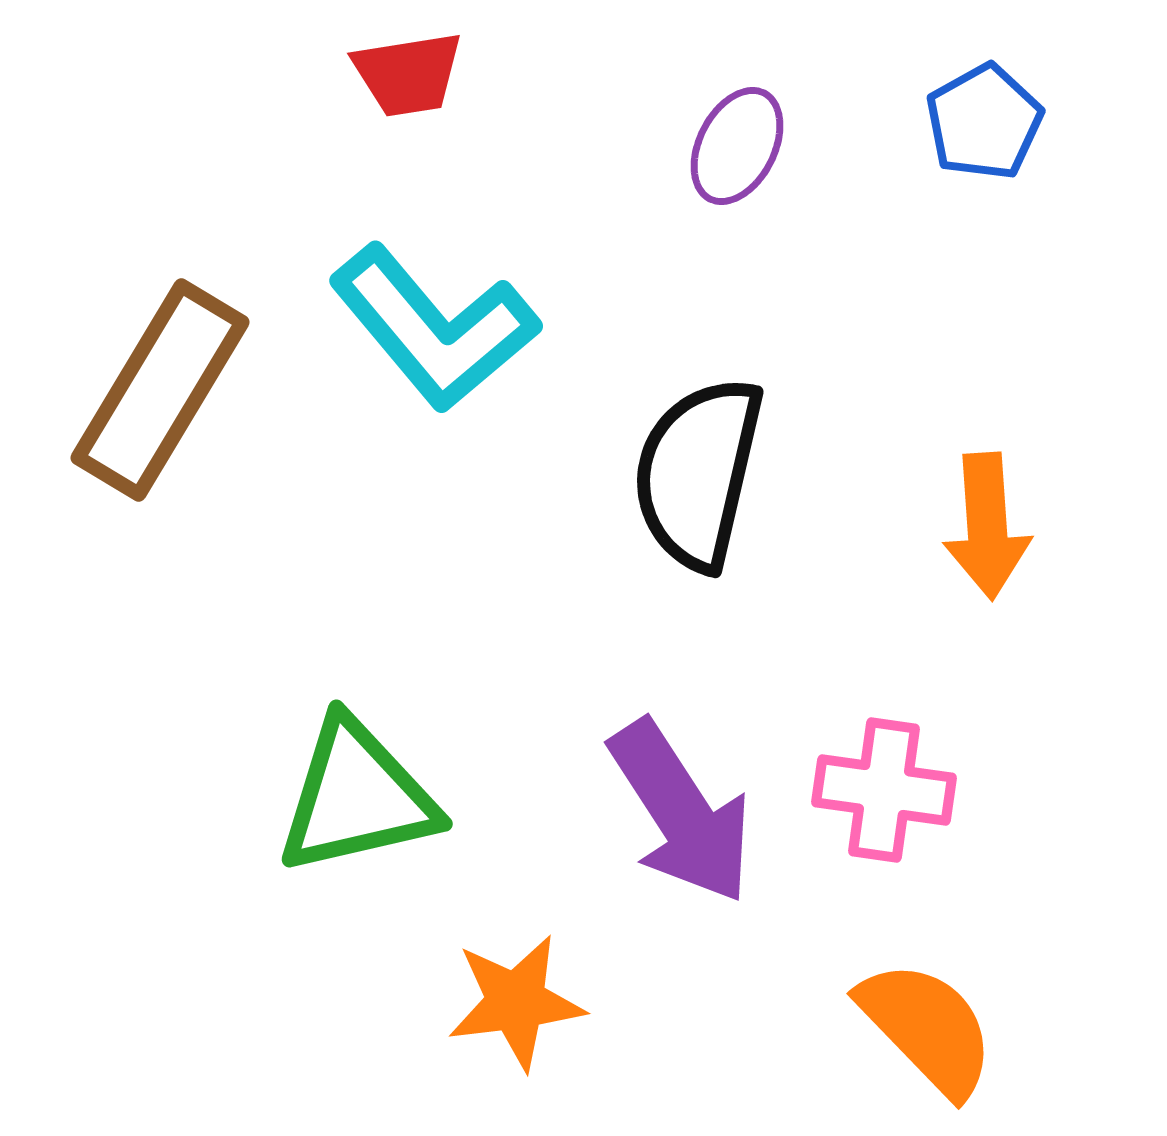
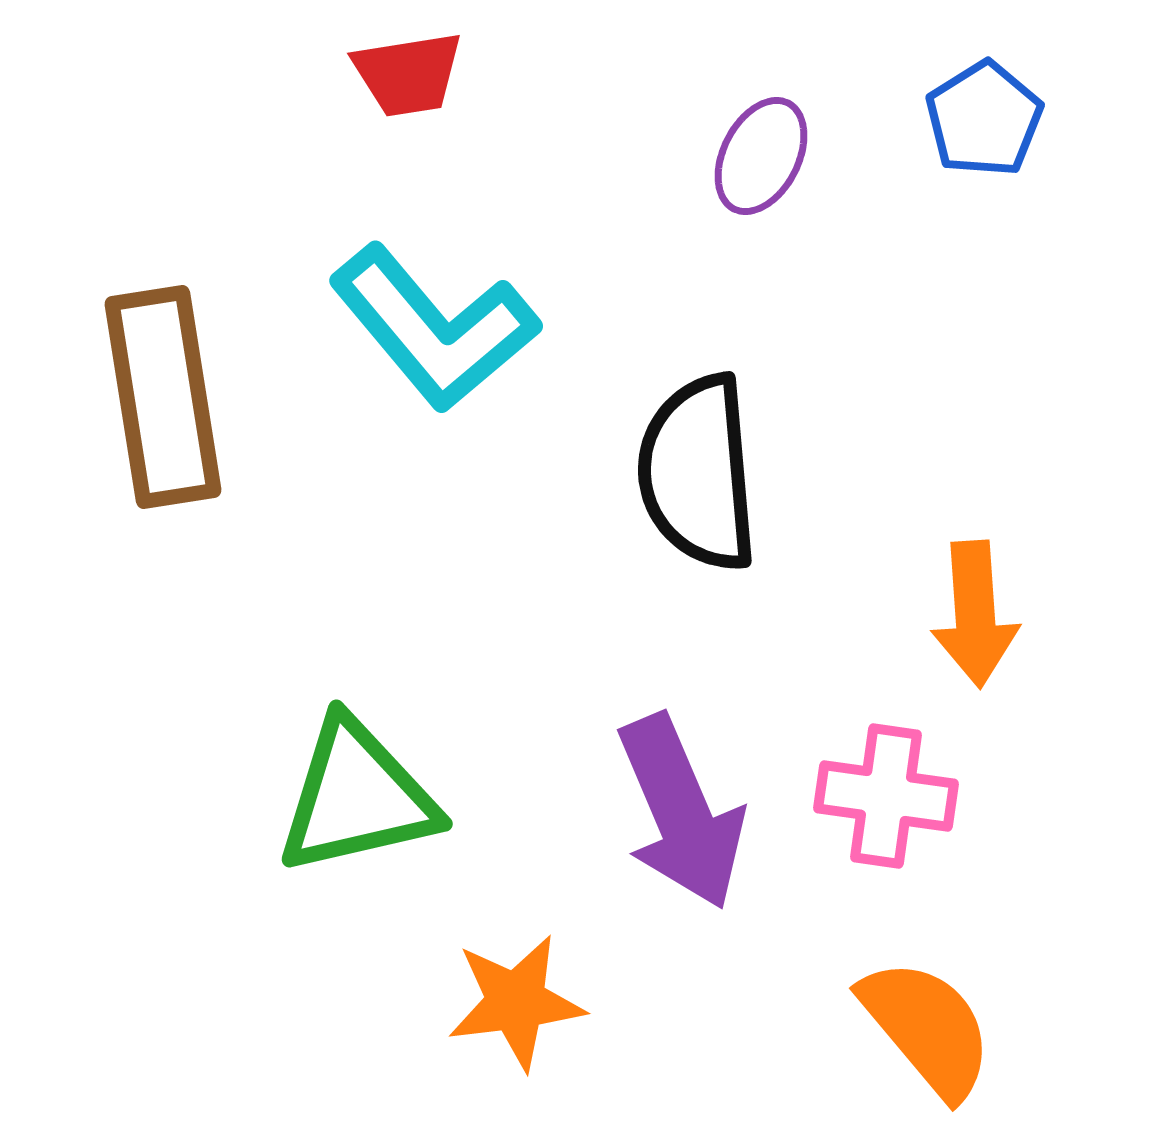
blue pentagon: moved 3 px up; rotated 3 degrees counterclockwise
purple ellipse: moved 24 px right, 10 px down
brown rectangle: moved 3 px right, 7 px down; rotated 40 degrees counterclockwise
black semicircle: rotated 18 degrees counterclockwise
orange arrow: moved 12 px left, 88 px down
pink cross: moved 2 px right, 6 px down
purple arrow: rotated 10 degrees clockwise
orange semicircle: rotated 4 degrees clockwise
